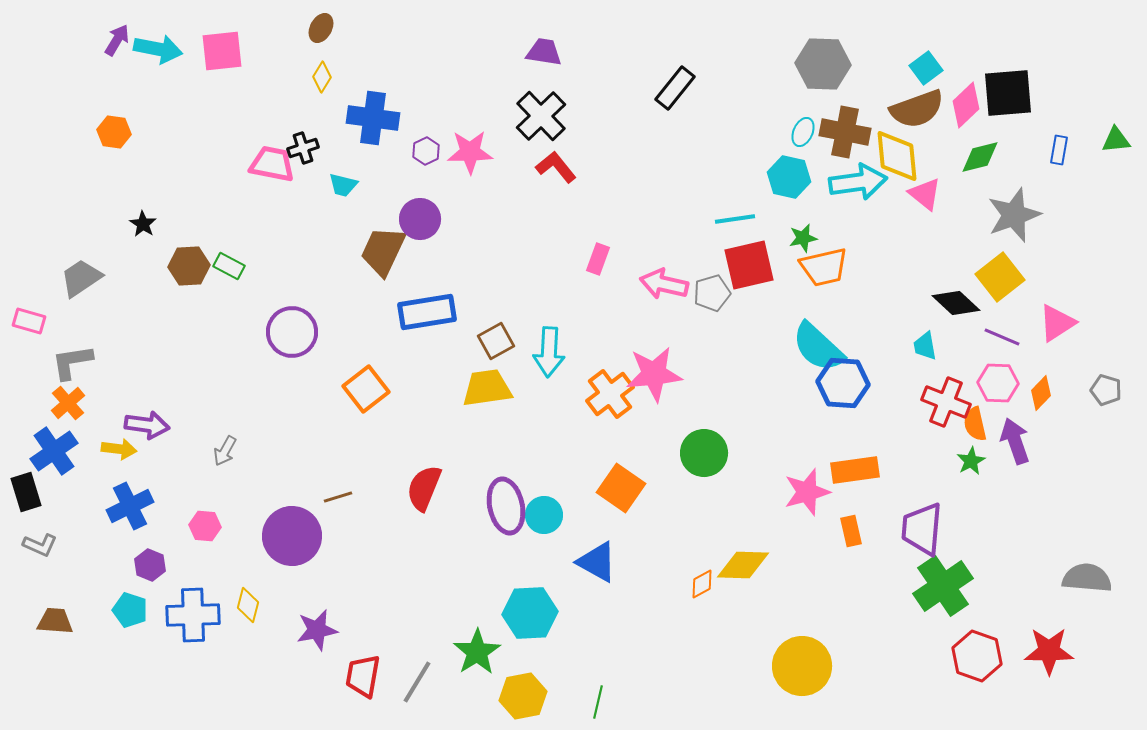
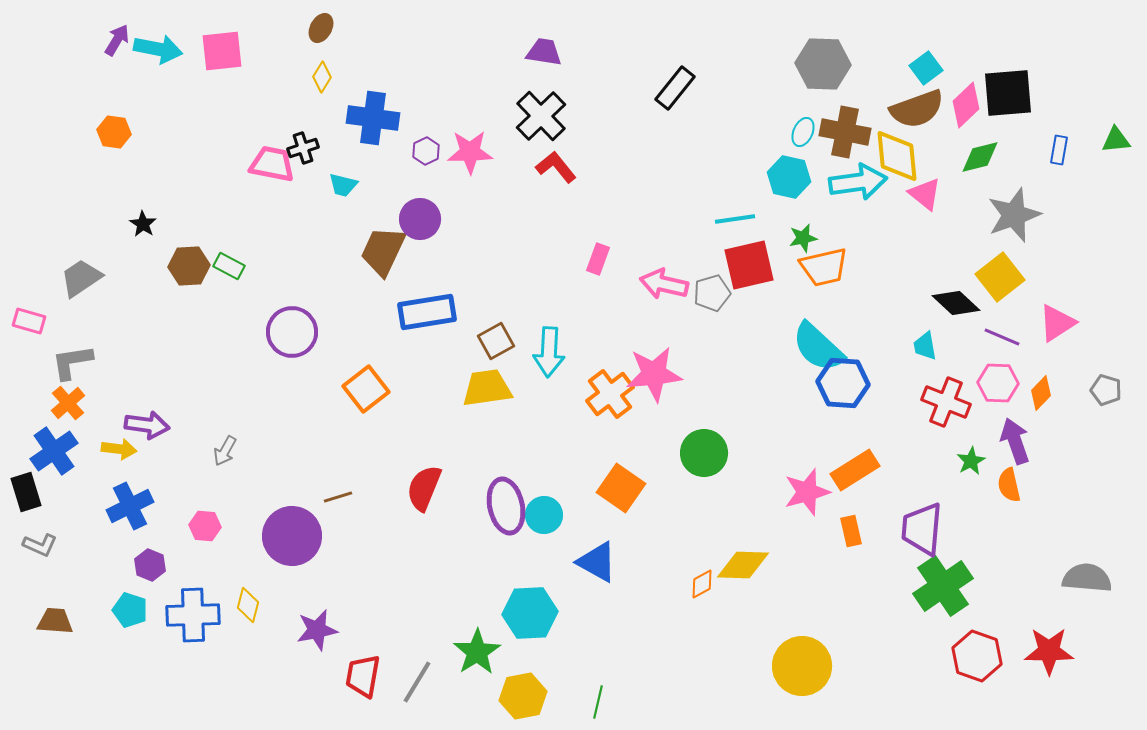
orange semicircle at (975, 424): moved 34 px right, 61 px down
orange rectangle at (855, 470): rotated 24 degrees counterclockwise
